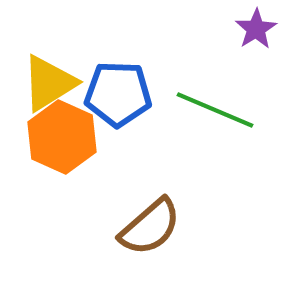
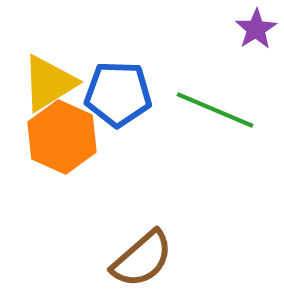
brown semicircle: moved 8 px left, 32 px down
